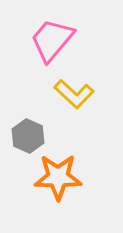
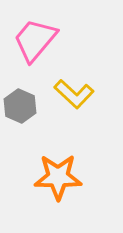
pink trapezoid: moved 17 px left
gray hexagon: moved 8 px left, 30 px up
